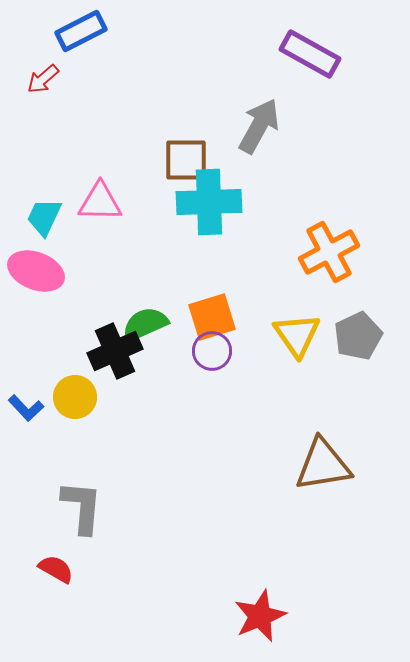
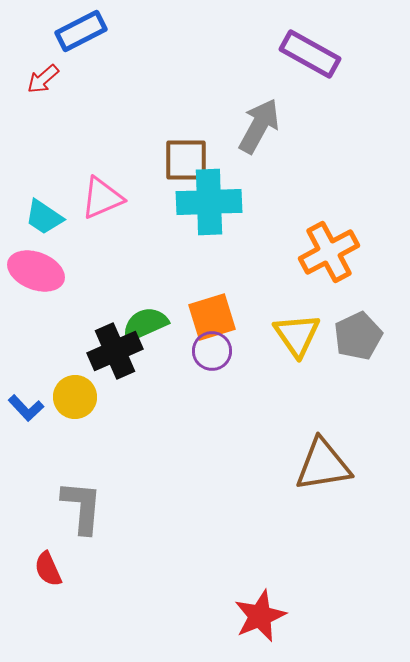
pink triangle: moved 2 px right, 4 px up; rotated 24 degrees counterclockwise
cyan trapezoid: rotated 81 degrees counterclockwise
red semicircle: moved 8 px left; rotated 144 degrees counterclockwise
